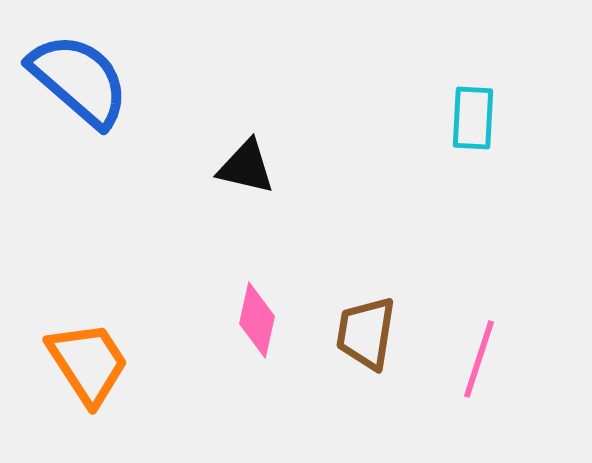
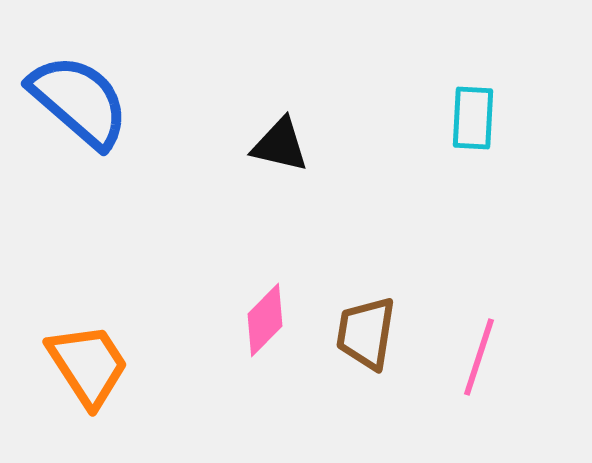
blue semicircle: moved 21 px down
black triangle: moved 34 px right, 22 px up
pink diamond: moved 8 px right; rotated 32 degrees clockwise
pink line: moved 2 px up
orange trapezoid: moved 2 px down
